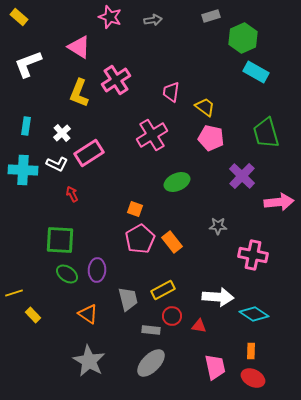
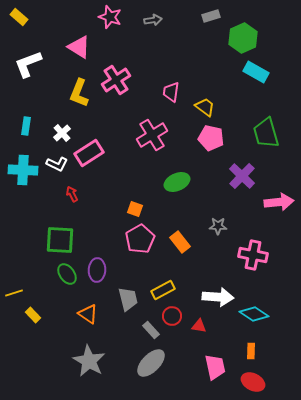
orange rectangle at (172, 242): moved 8 px right
green ellipse at (67, 274): rotated 20 degrees clockwise
gray rectangle at (151, 330): rotated 42 degrees clockwise
red ellipse at (253, 378): moved 4 px down
